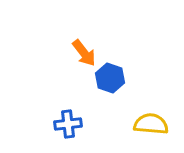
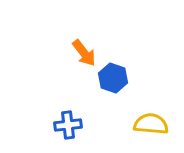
blue hexagon: moved 3 px right
blue cross: moved 1 px down
